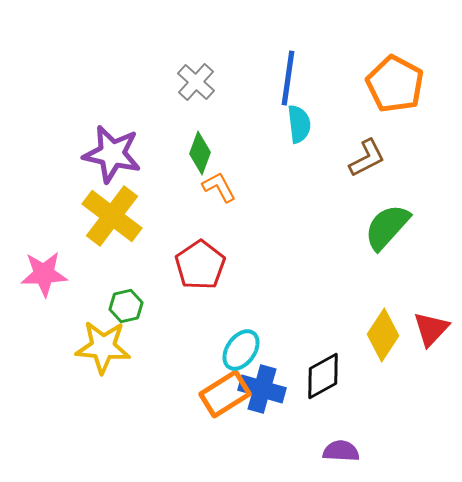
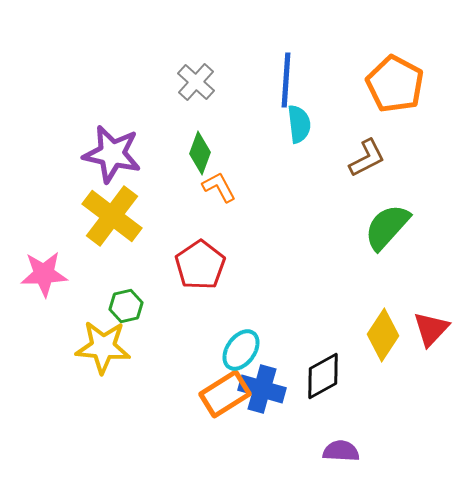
blue line: moved 2 px left, 2 px down; rotated 4 degrees counterclockwise
